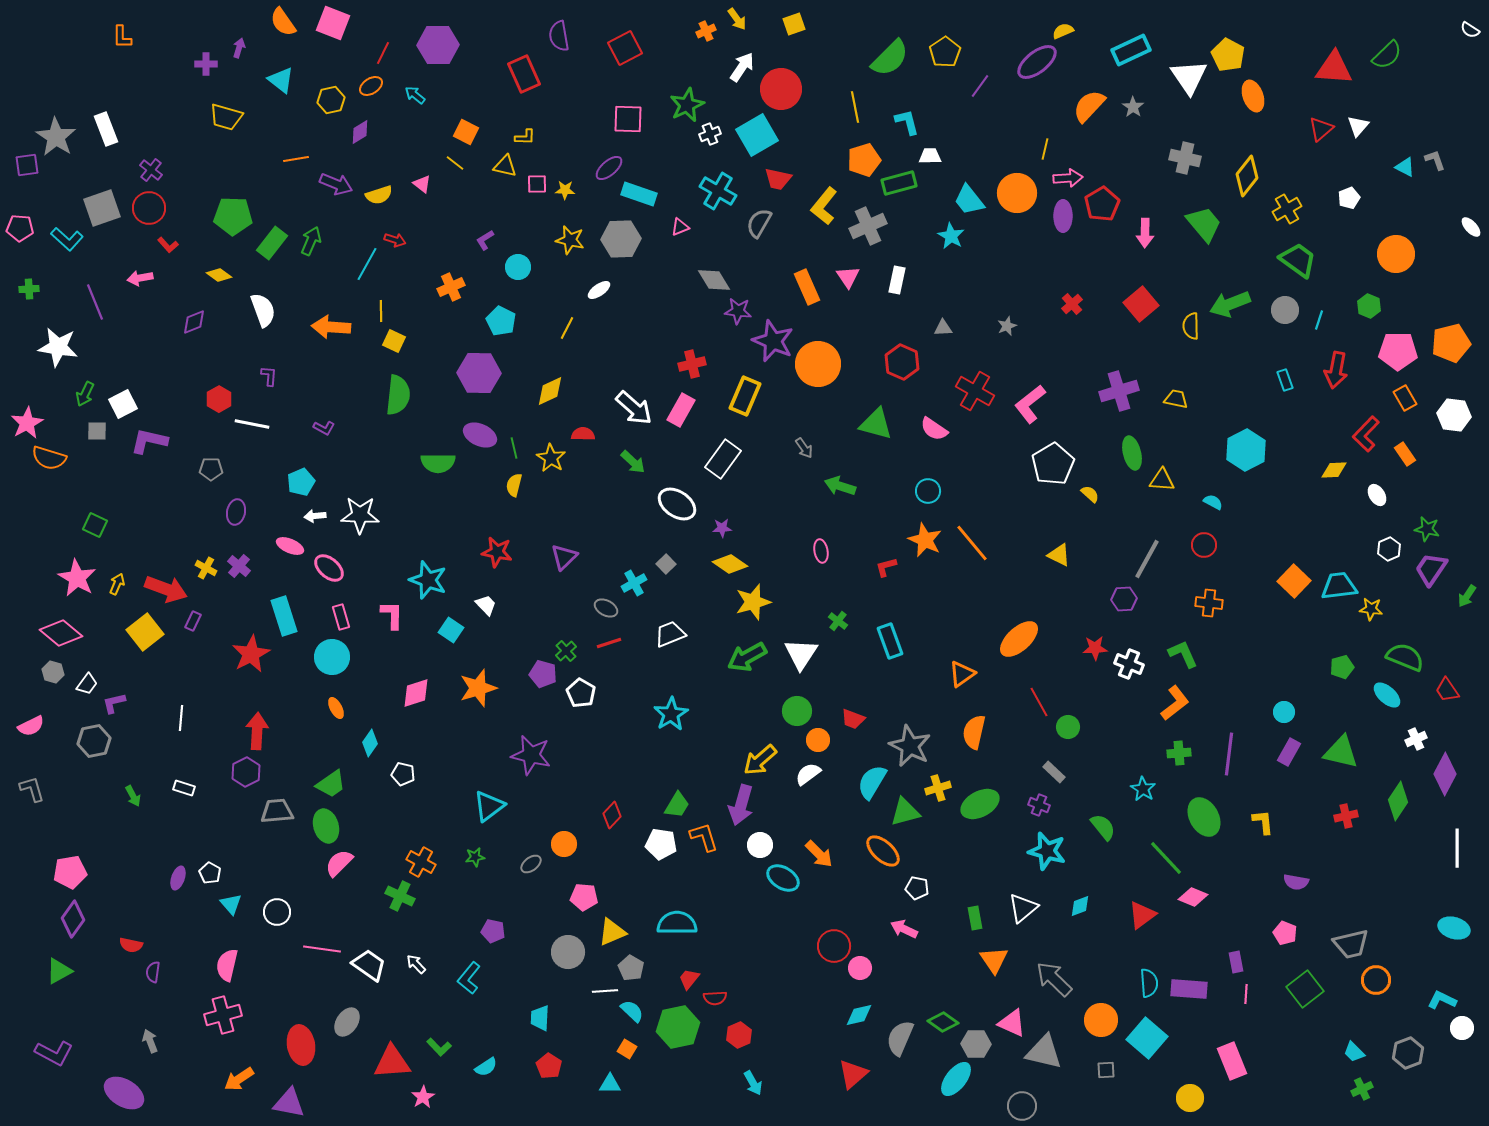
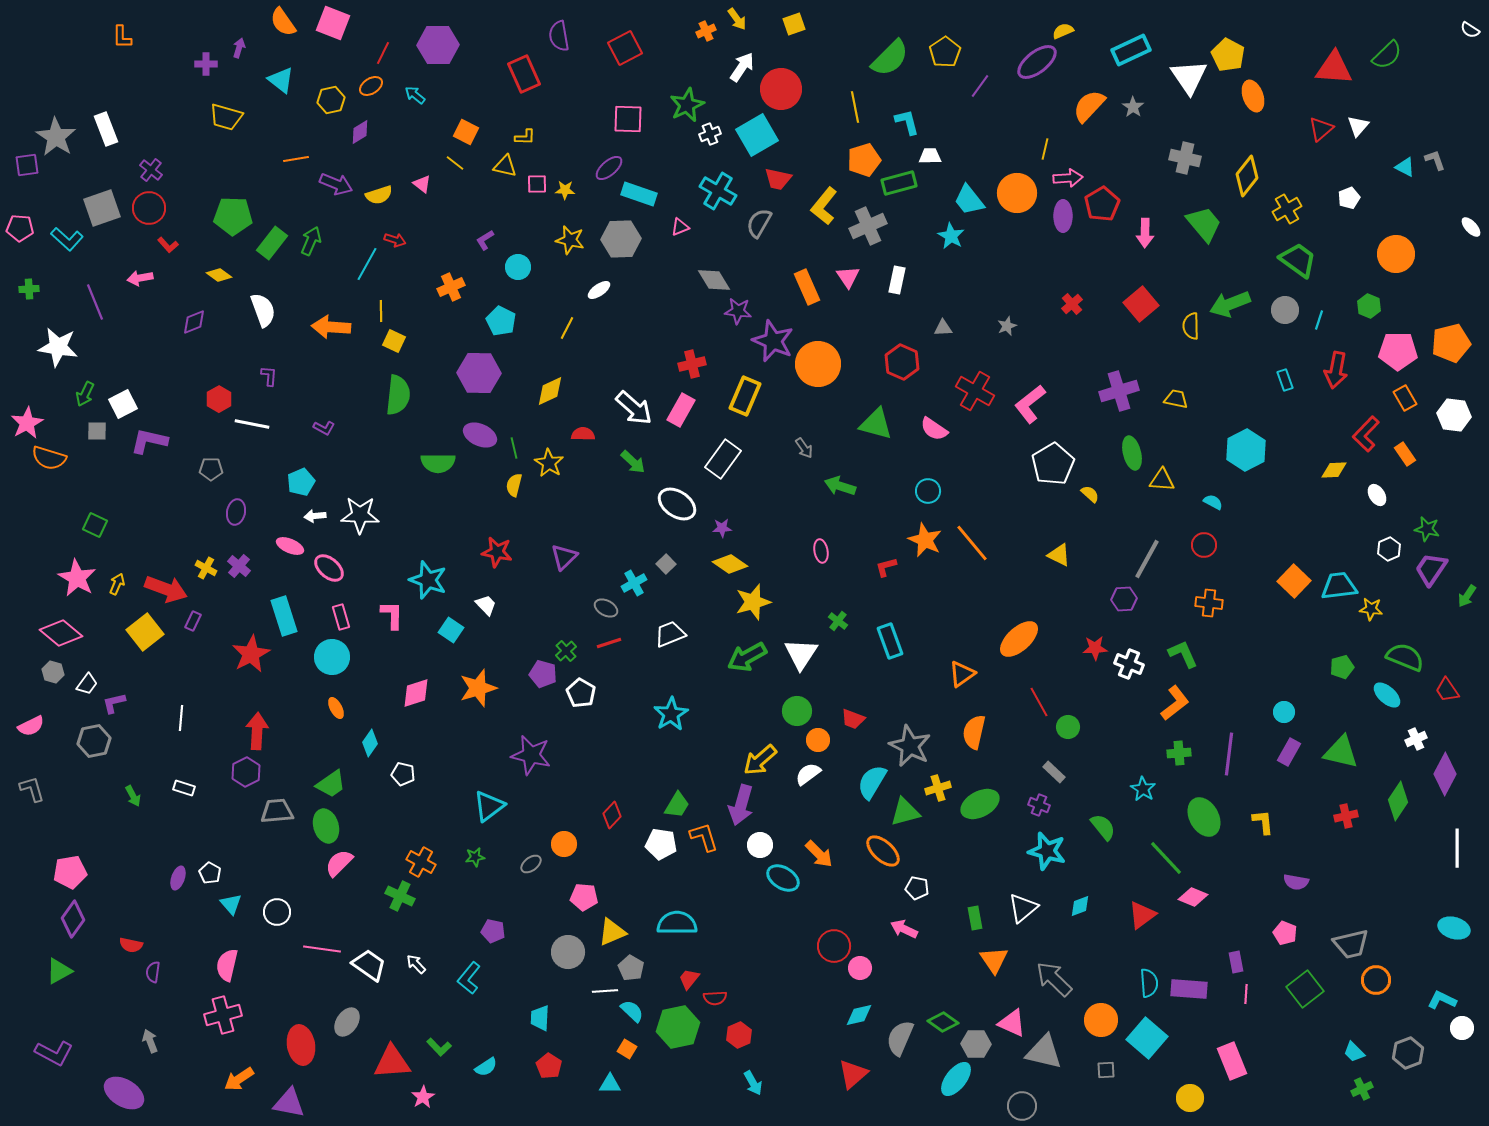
yellow star at (551, 458): moved 2 px left, 5 px down
